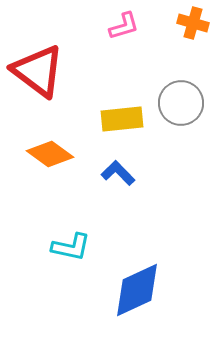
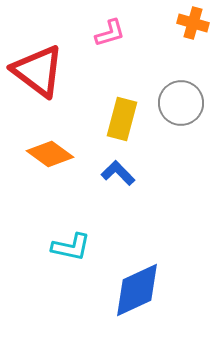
pink L-shape: moved 14 px left, 7 px down
yellow rectangle: rotated 69 degrees counterclockwise
